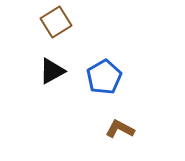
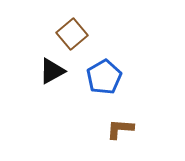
brown square: moved 16 px right, 12 px down; rotated 8 degrees counterclockwise
brown L-shape: rotated 24 degrees counterclockwise
